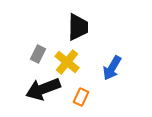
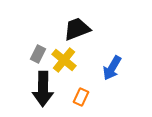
black trapezoid: moved 1 px left, 2 px down; rotated 112 degrees counterclockwise
yellow cross: moved 3 px left, 2 px up
black arrow: rotated 68 degrees counterclockwise
